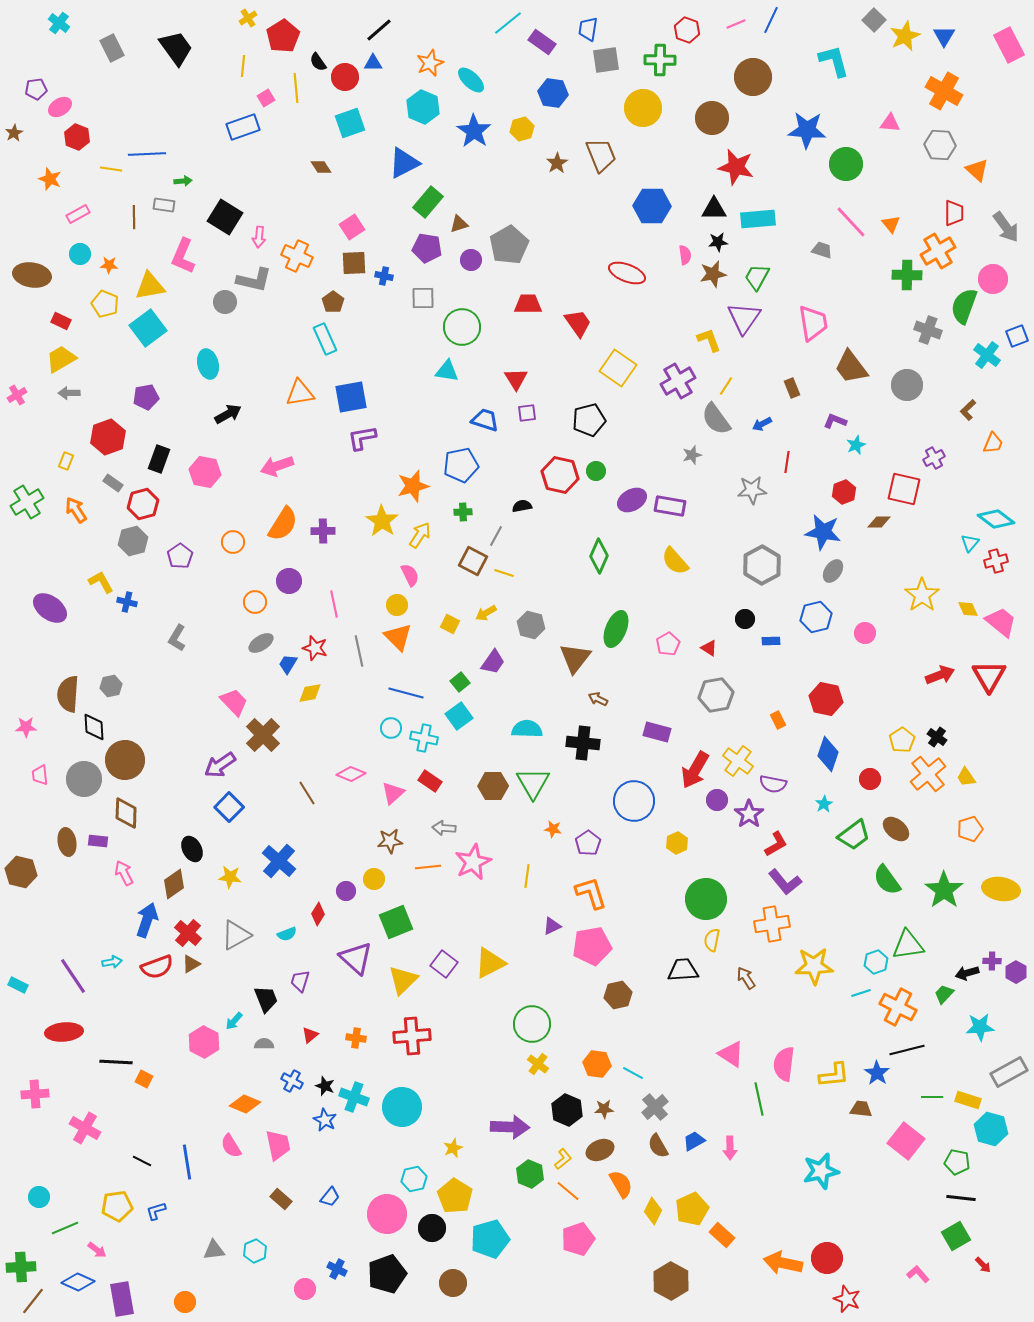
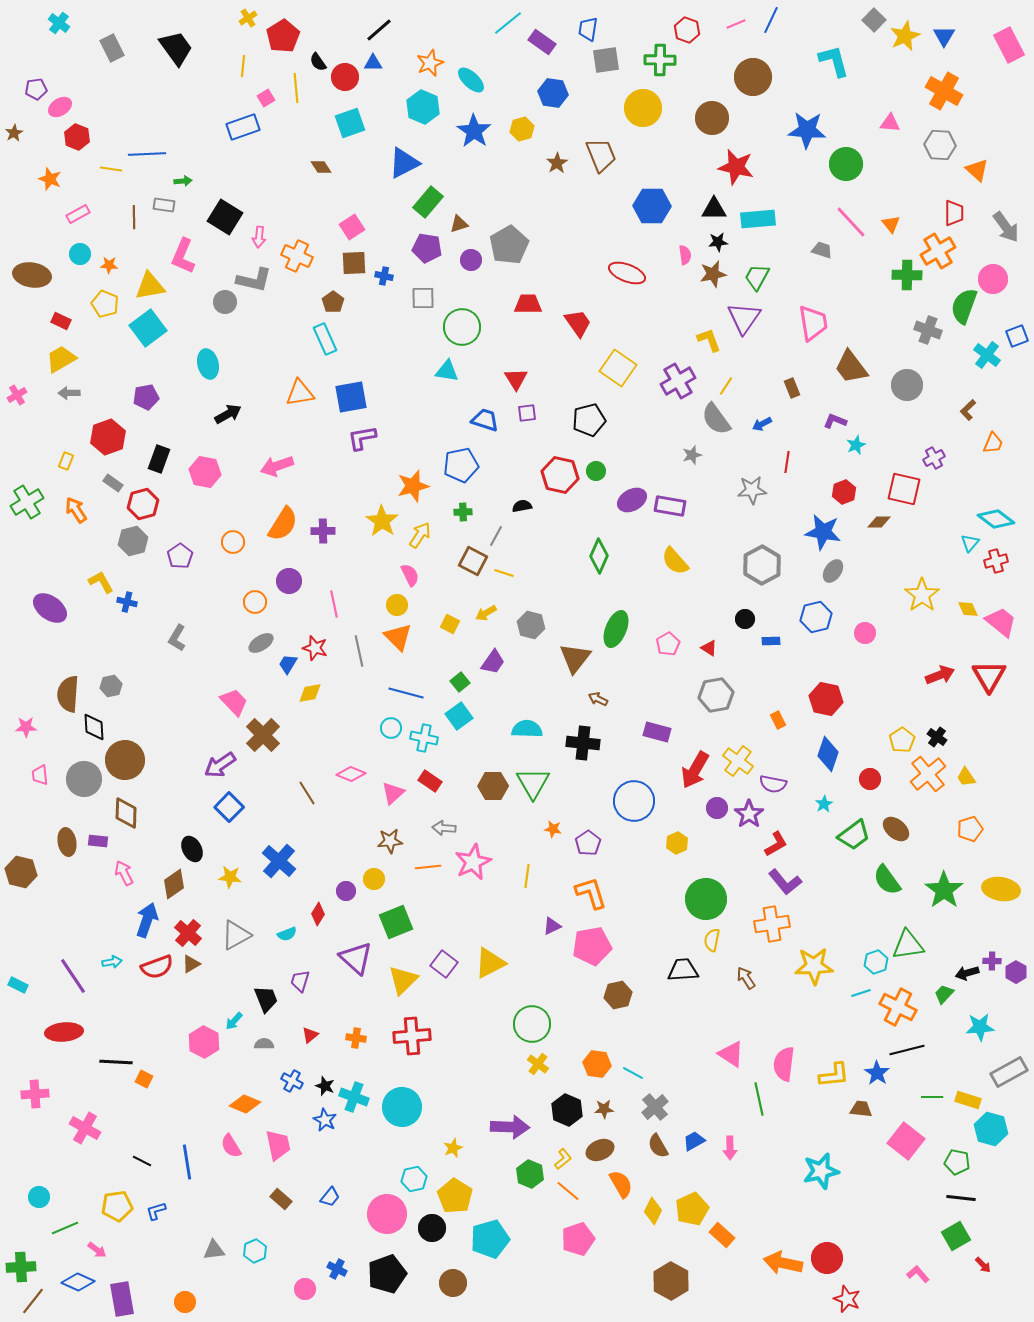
purple circle at (717, 800): moved 8 px down
